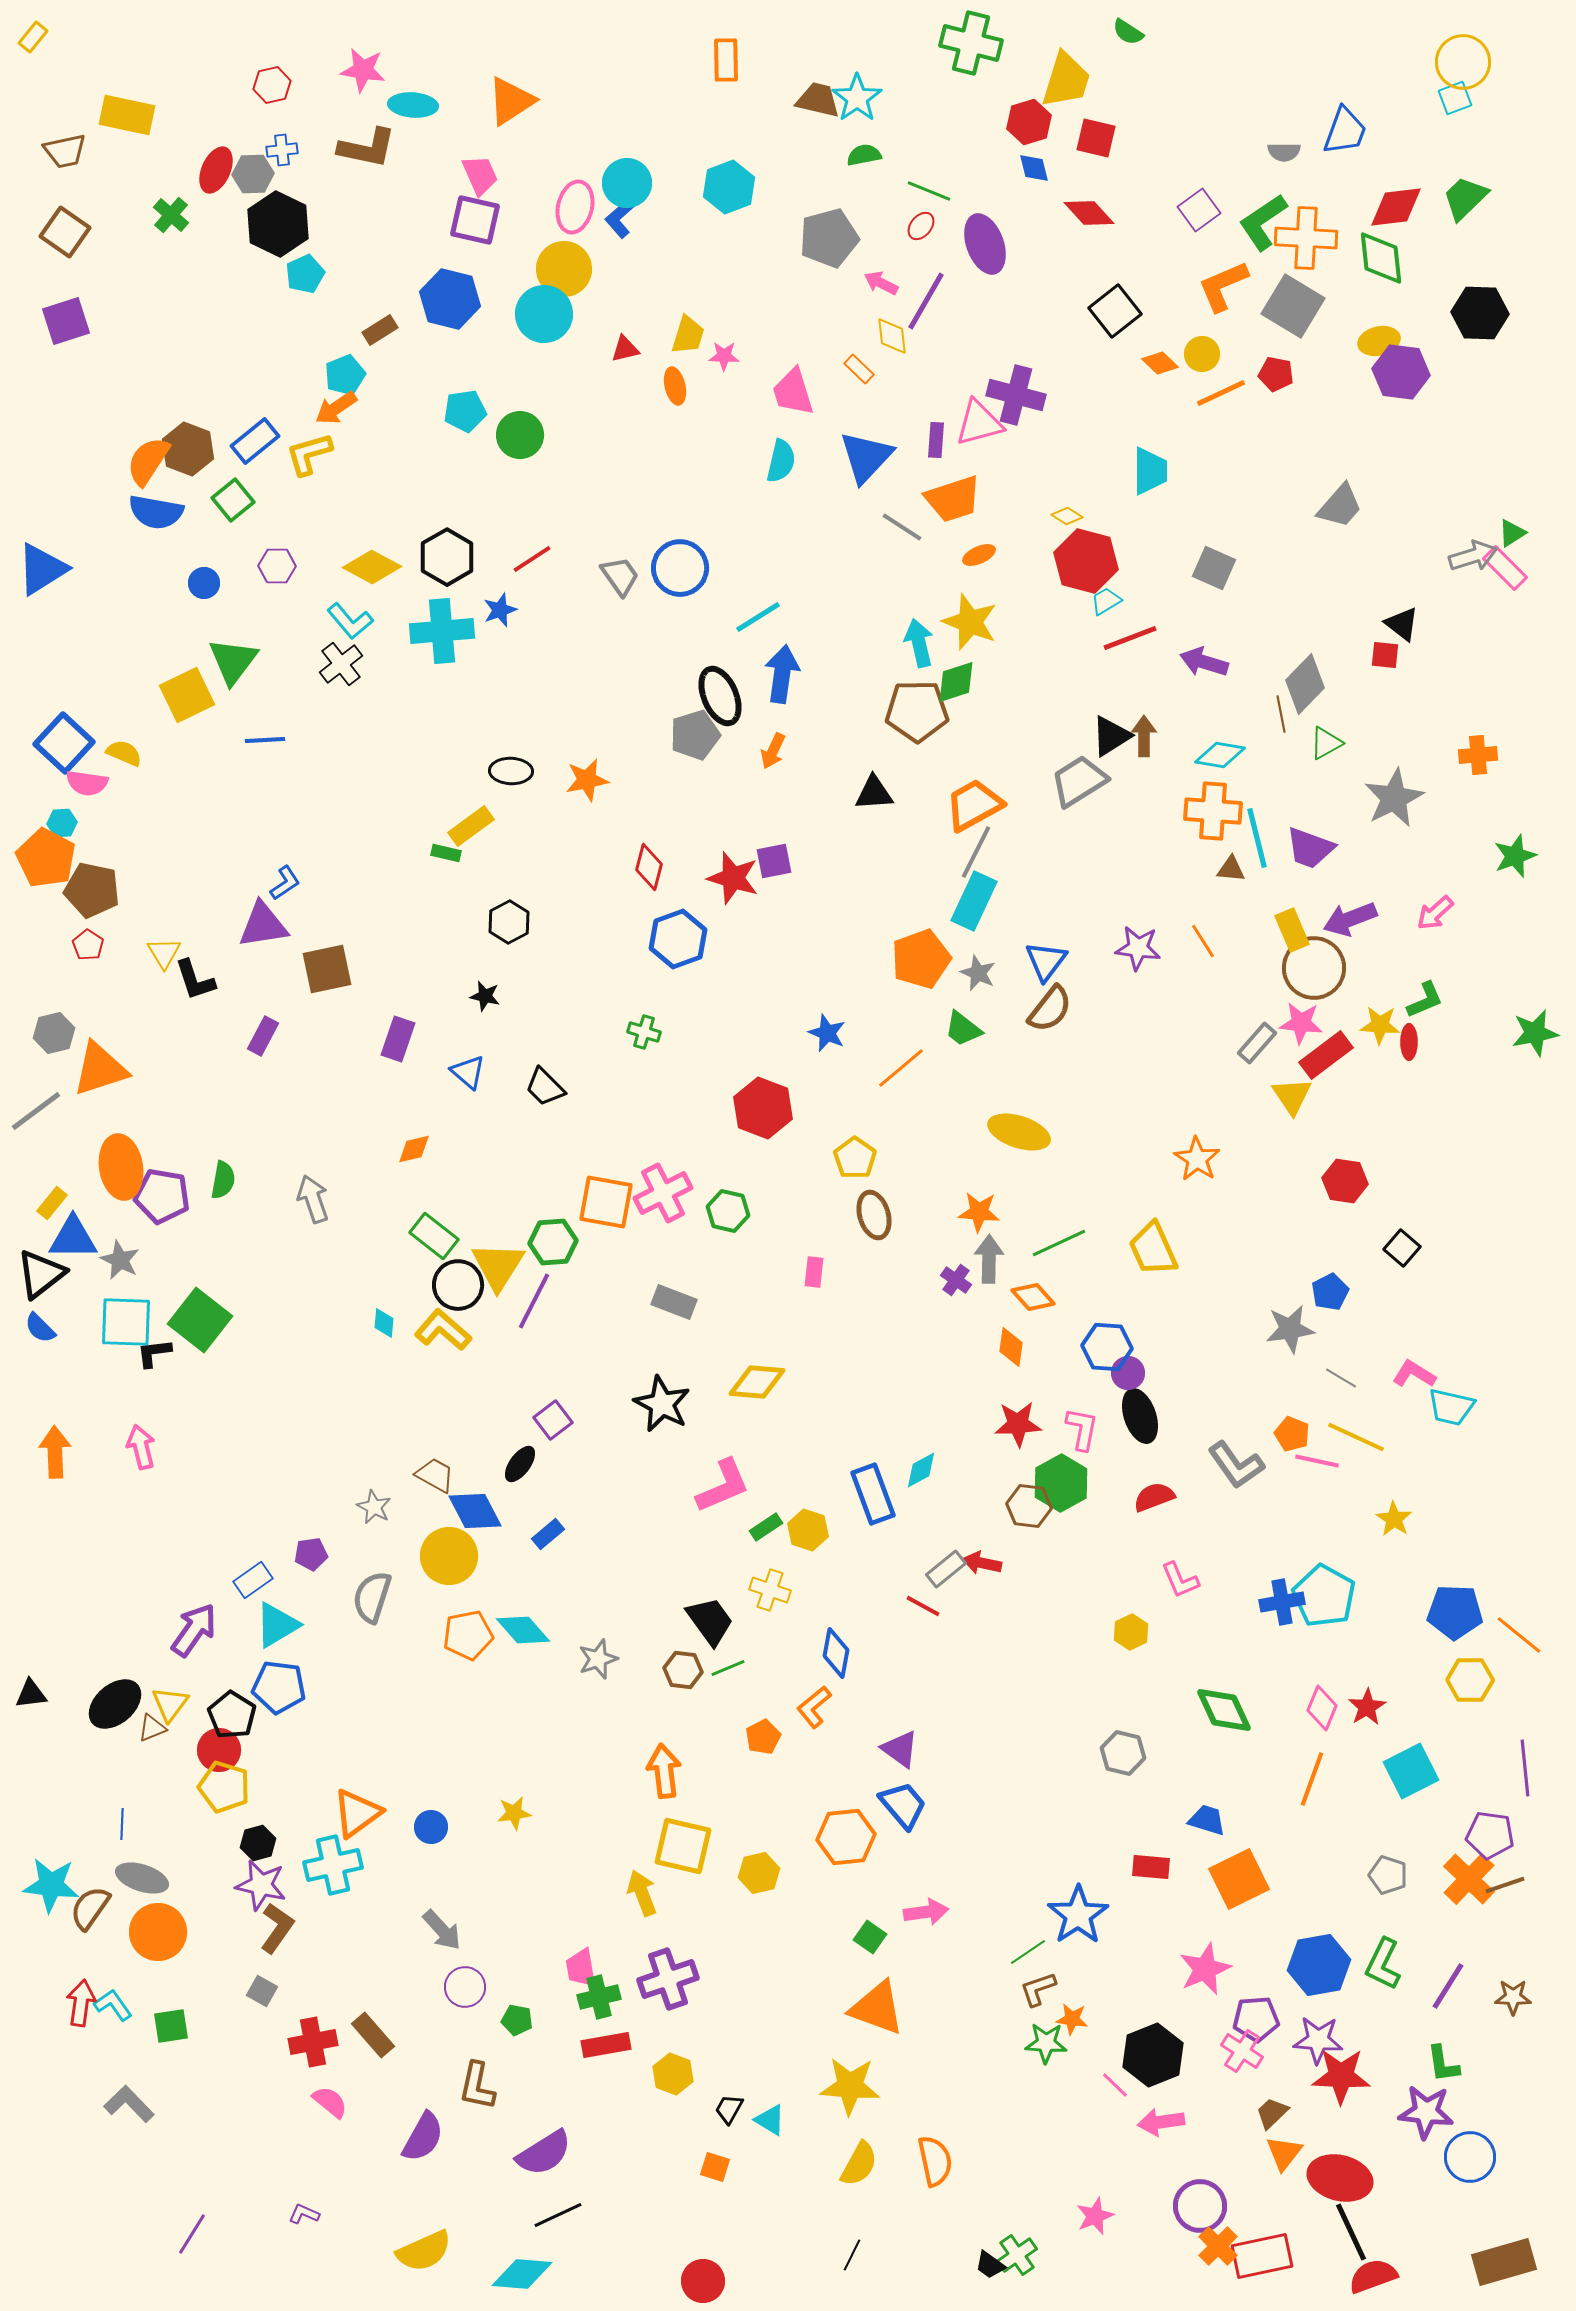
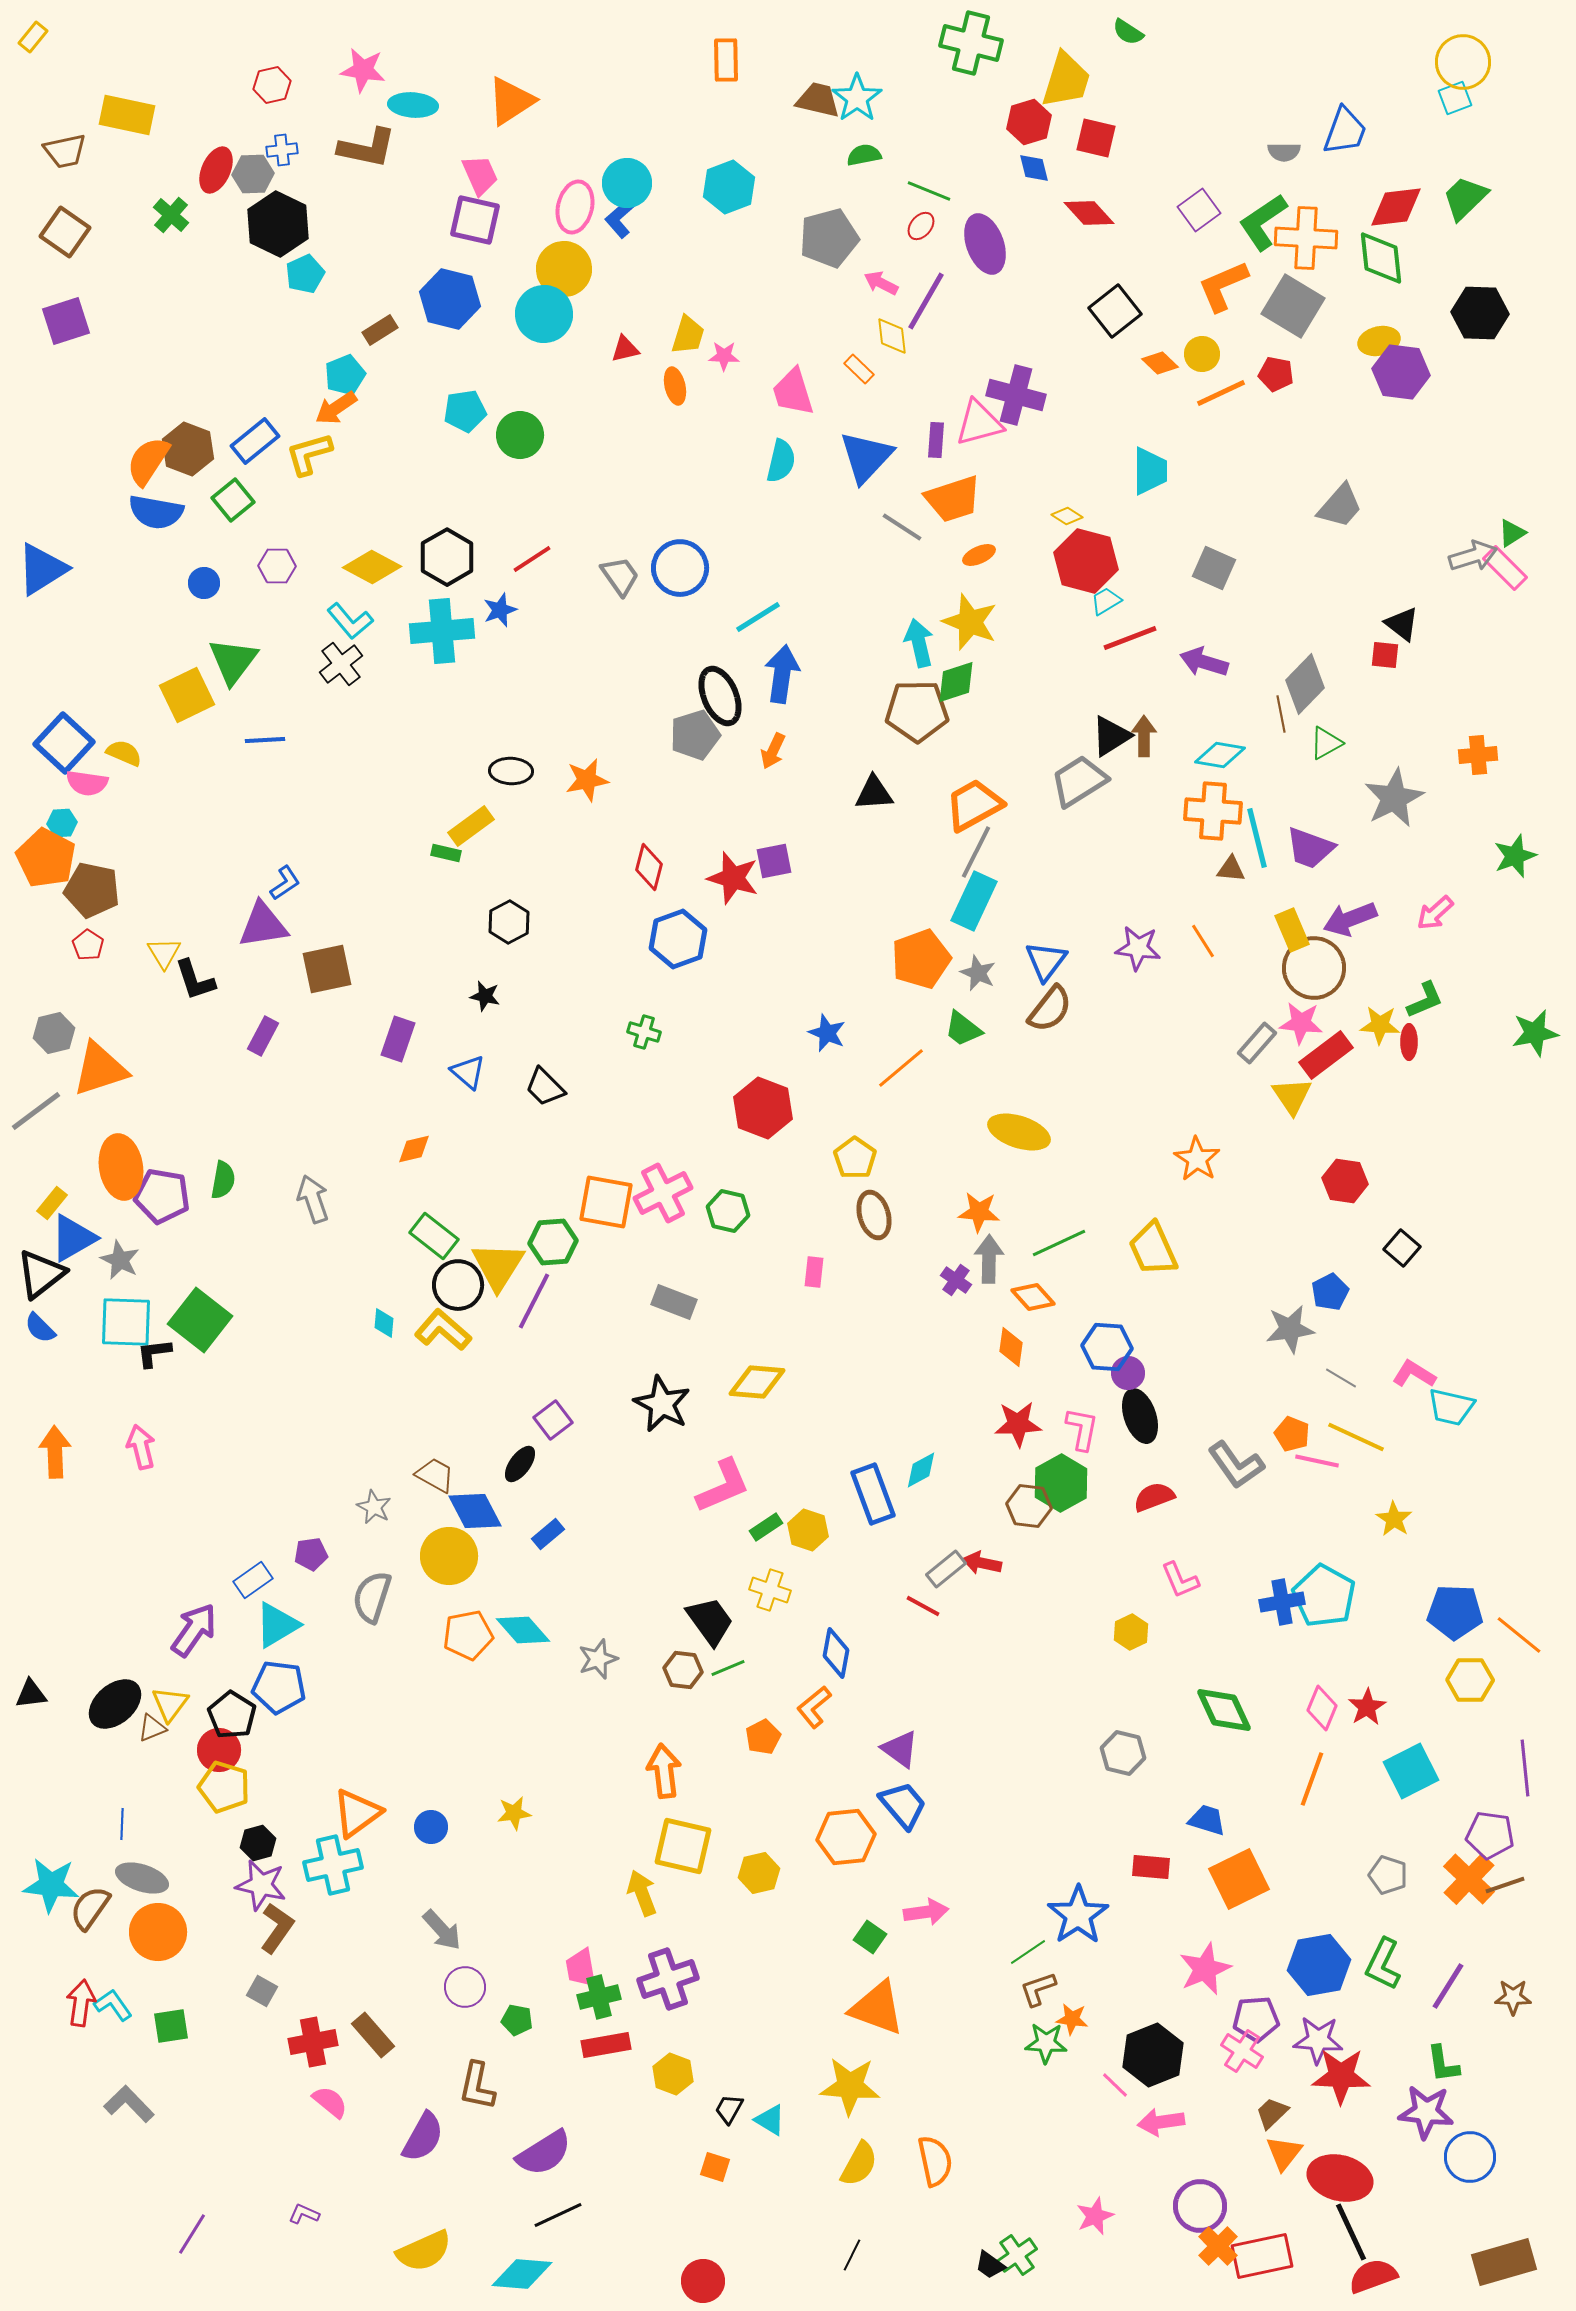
blue triangle at (73, 1238): rotated 30 degrees counterclockwise
